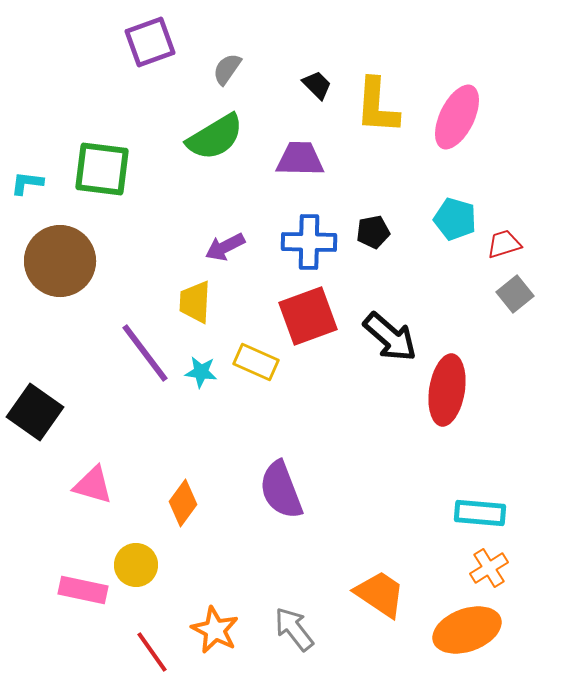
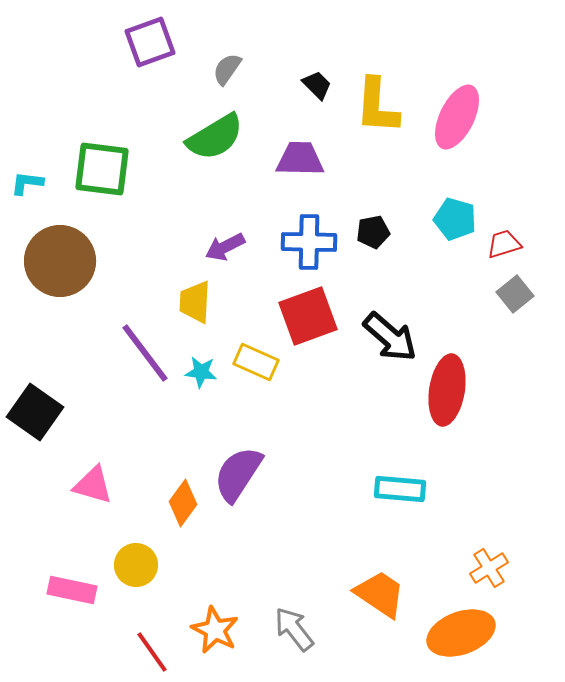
purple semicircle: moved 43 px left, 16 px up; rotated 54 degrees clockwise
cyan rectangle: moved 80 px left, 24 px up
pink rectangle: moved 11 px left
orange ellipse: moved 6 px left, 3 px down
